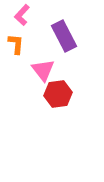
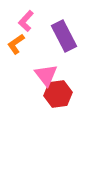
pink L-shape: moved 4 px right, 6 px down
orange L-shape: rotated 130 degrees counterclockwise
pink triangle: moved 3 px right, 5 px down
